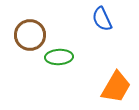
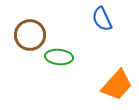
green ellipse: rotated 8 degrees clockwise
orange trapezoid: moved 1 px right, 2 px up; rotated 12 degrees clockwise
